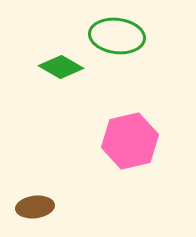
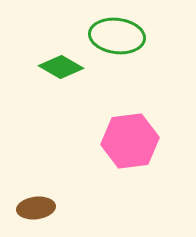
pink hexagon: rotated 6 degrees clockwise
brown ellipse: moved 1 px right, 1 px down
